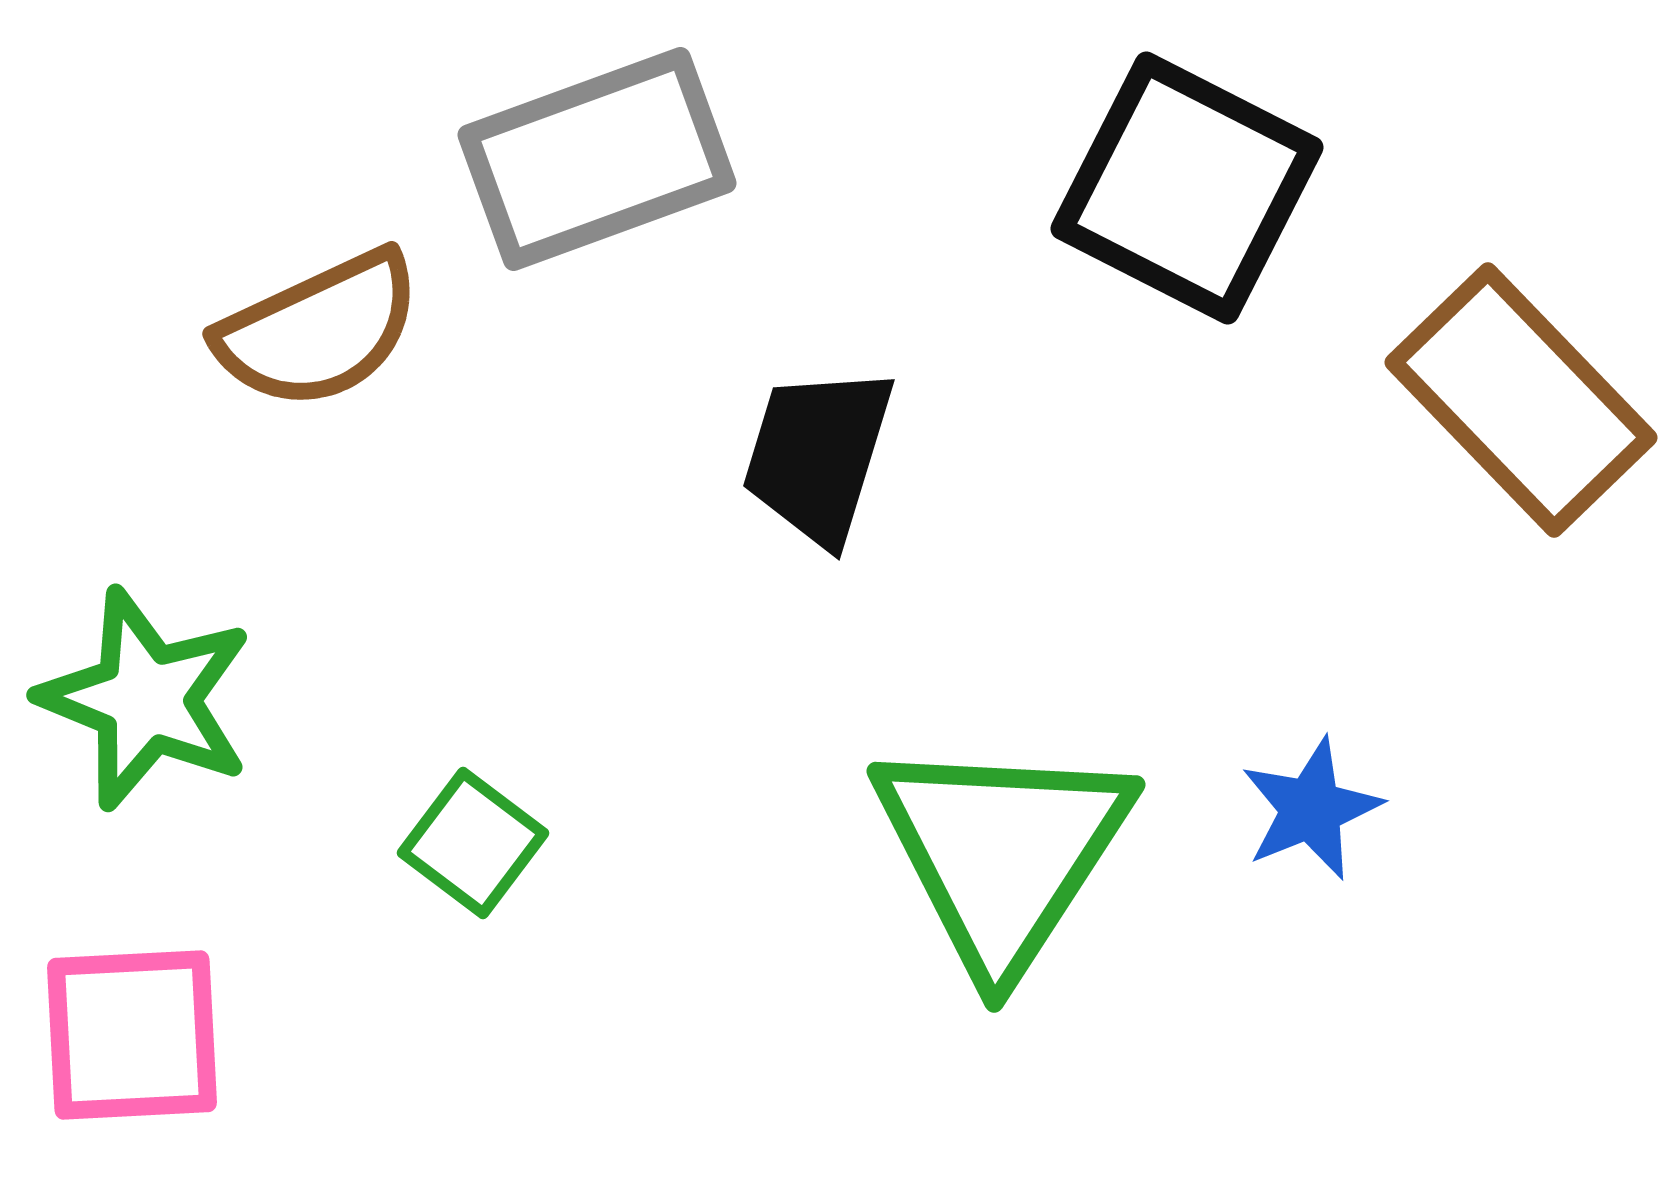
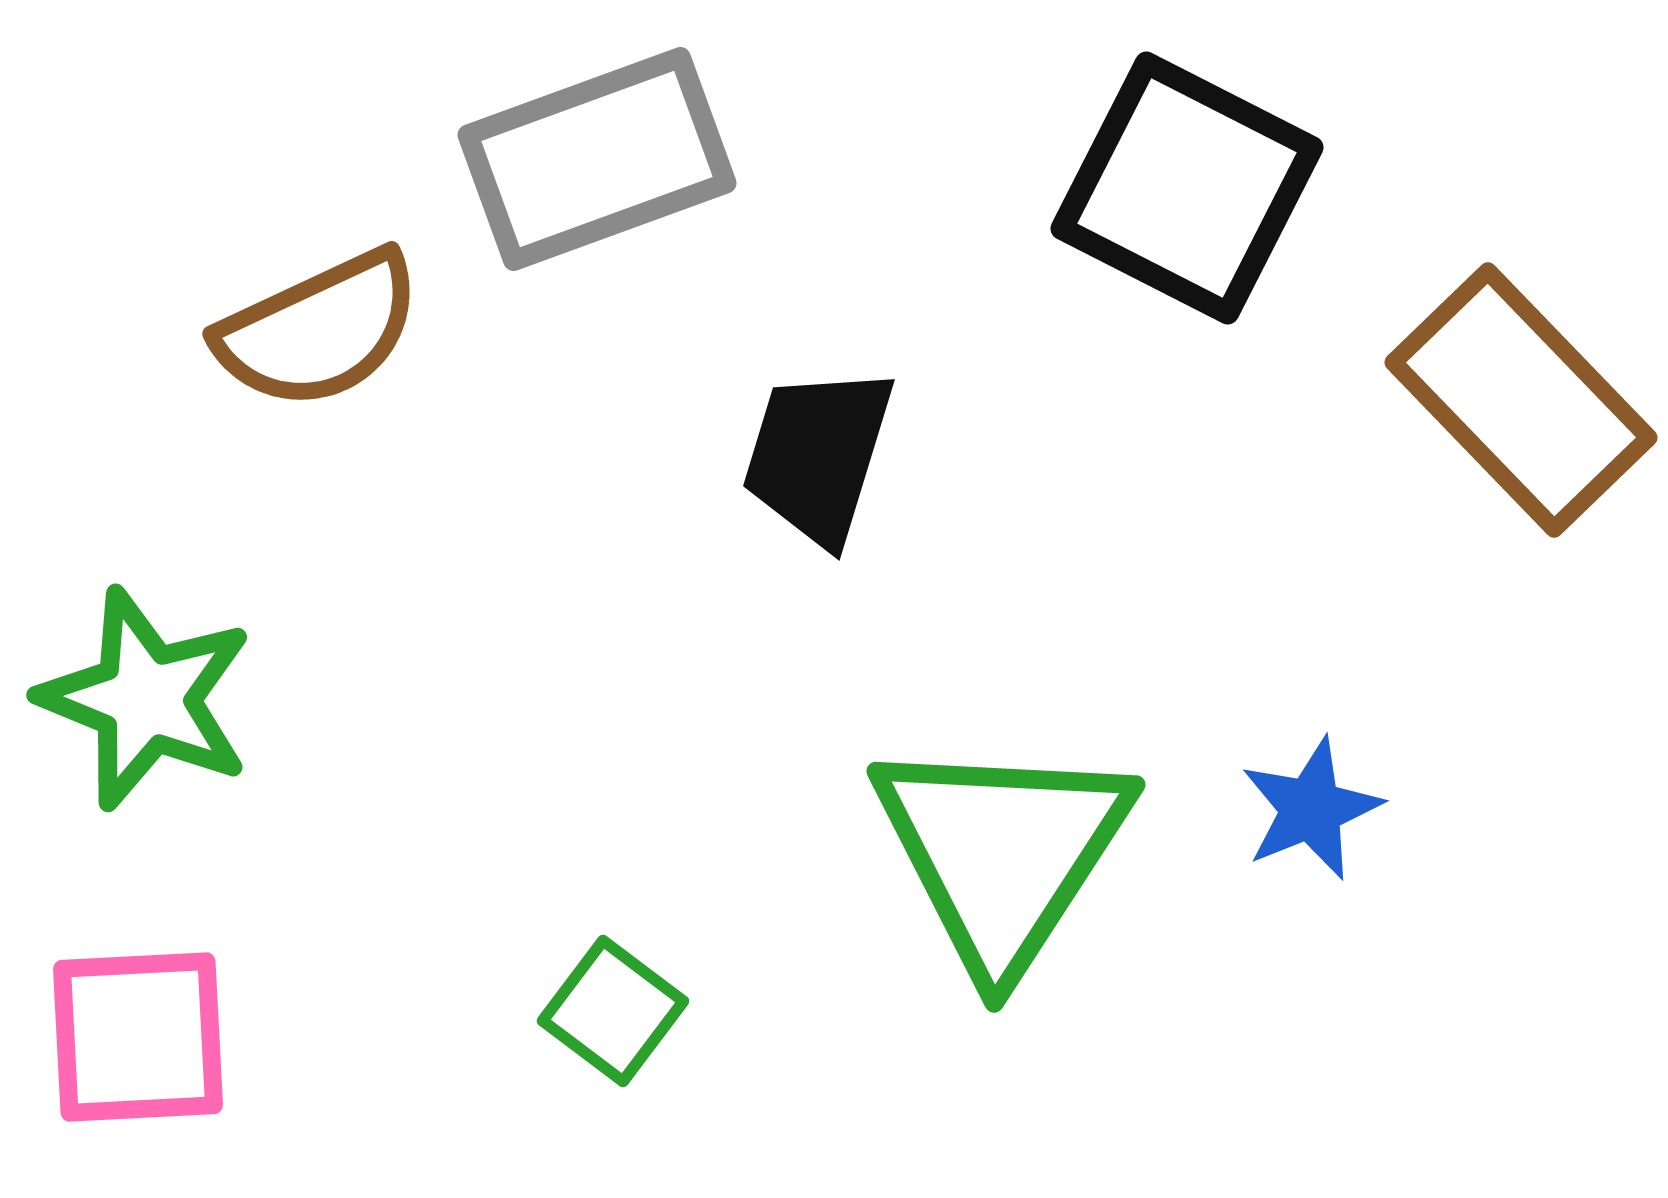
green square: moved 140 px right, 168 px down
pink square: moved 6 px right, 2 px down
